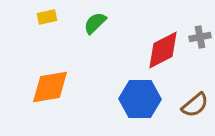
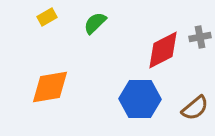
yellow rectangle: rotated 18 degrees counterclockwise
brown semicircle: moved 3 px down
